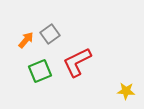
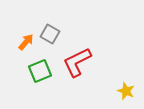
gray square: rotated 24 degrees counterclockwise
orange arrow: moved 2 px down
yellow star: rotated 18 degrees clockwise
